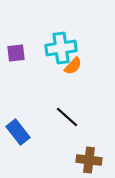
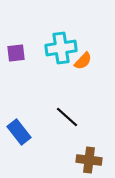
orange semicircle: moved 10 px right, 5 px up
blue rectangle: moved 1 px right
